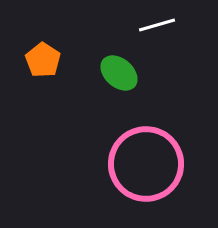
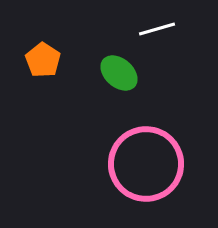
white line: moved 4 px down
